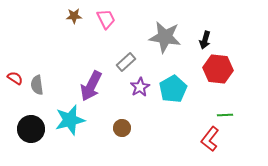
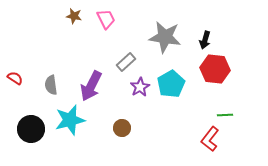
brown star: rotated 14 degrees clockwise
red hexagon: moved 3 px left
gray semicircle: moved 14 px right
cyan pentagon: moved 2 px left, 5 px up
